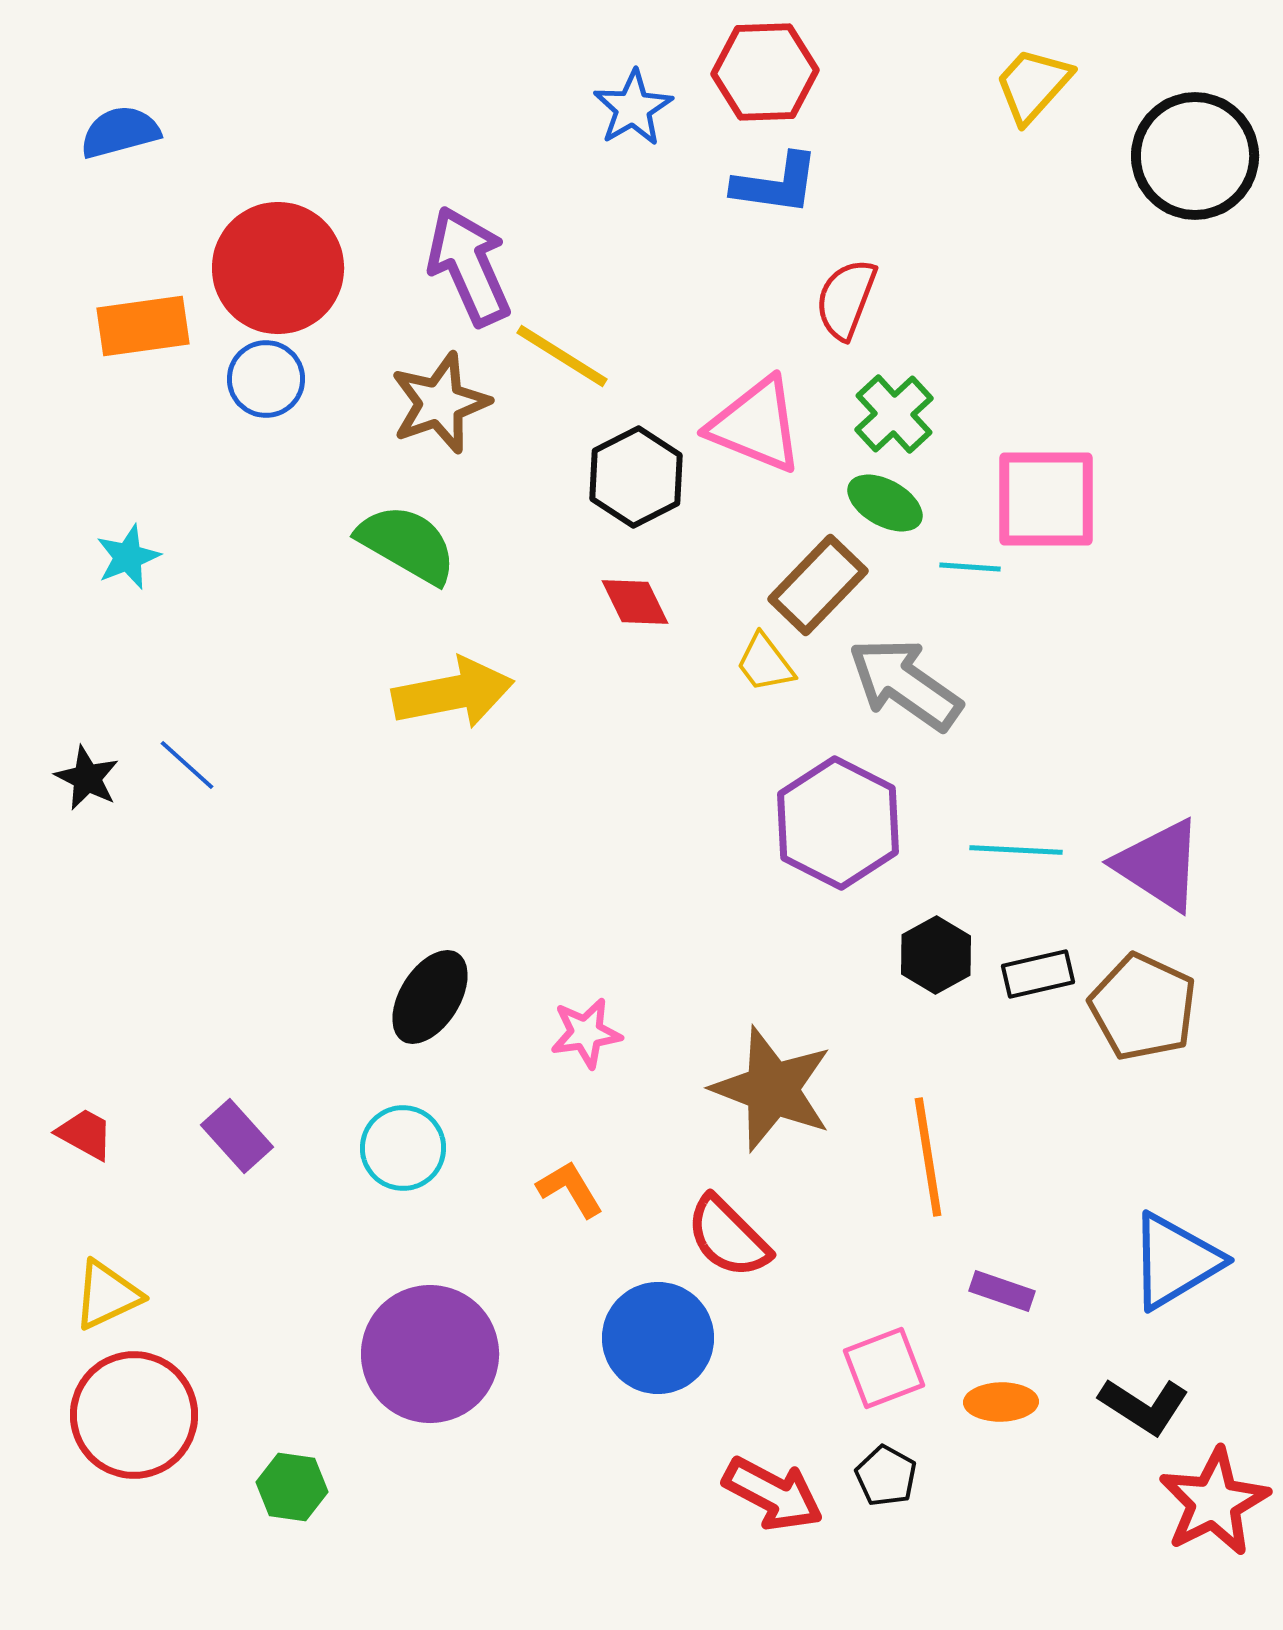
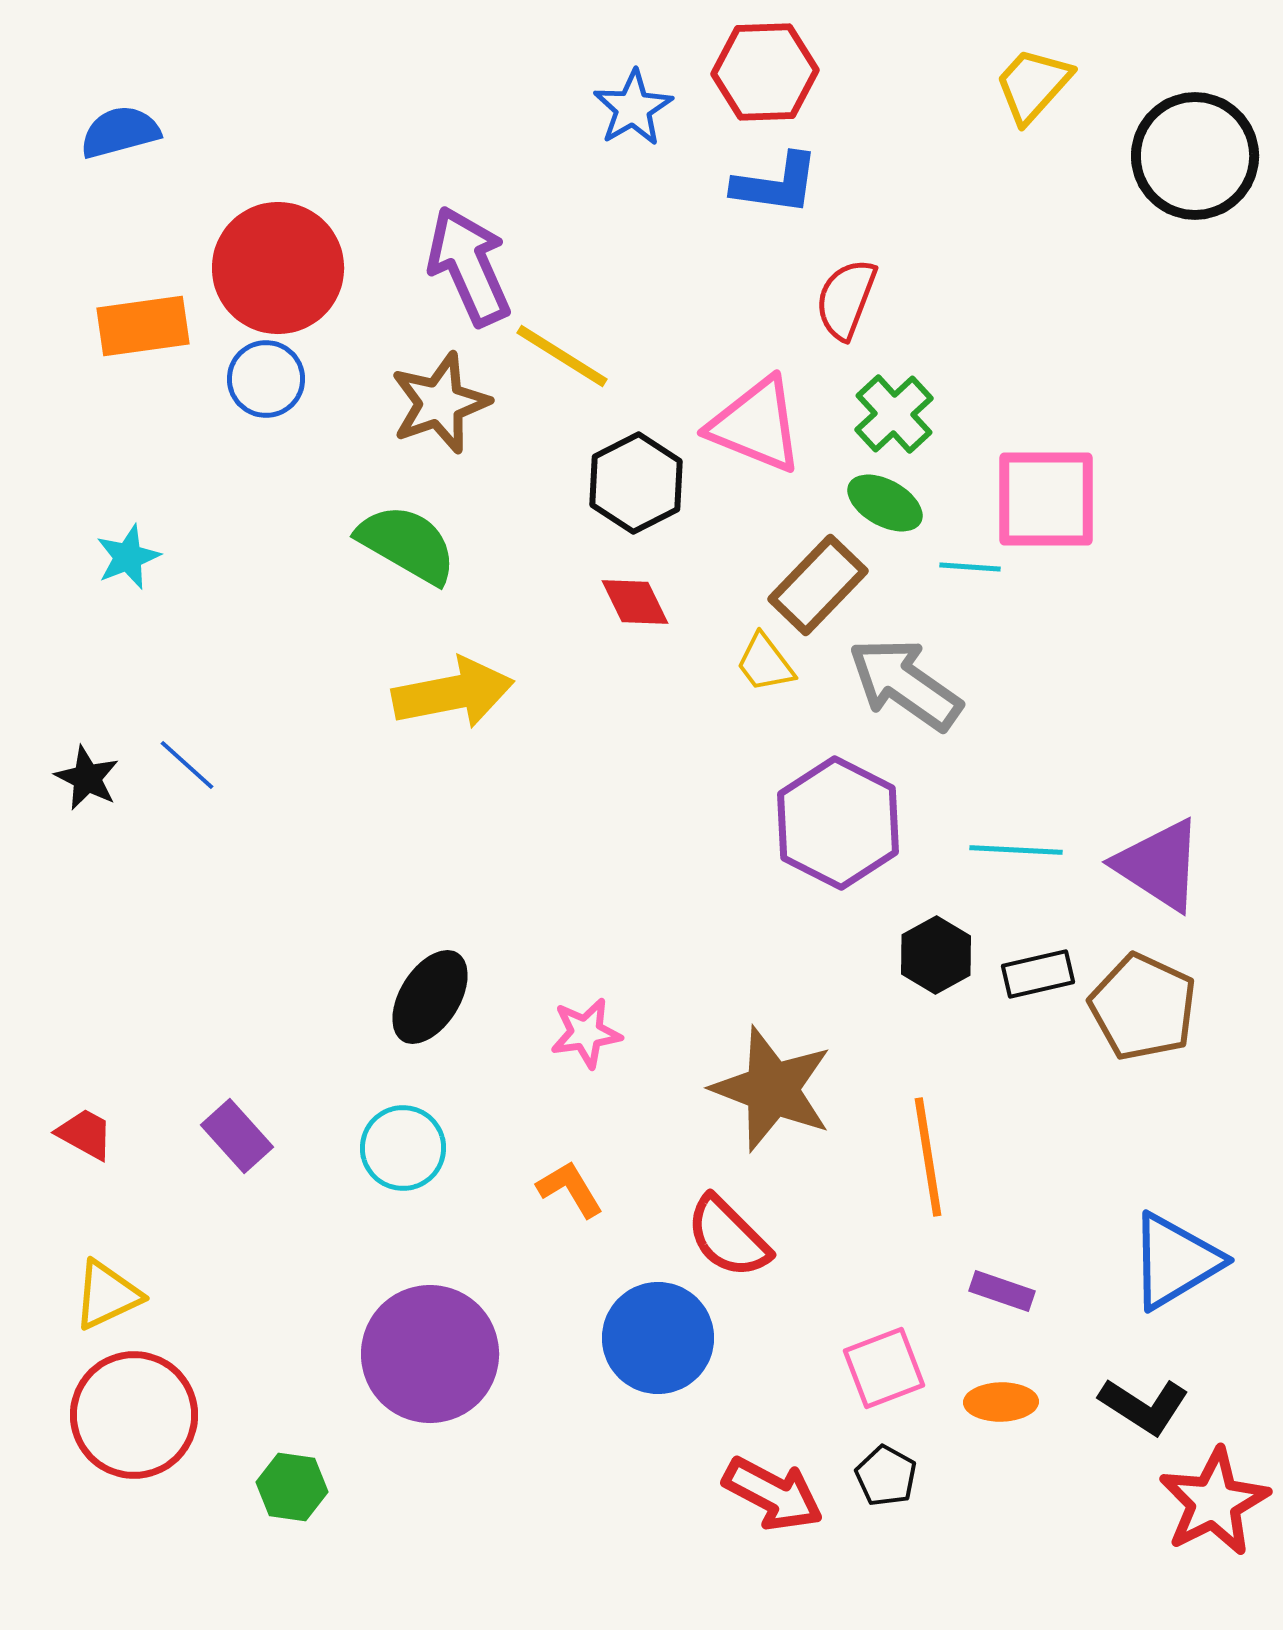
black hexagon at (636, 477): moved 6 px down
